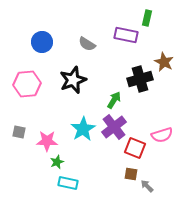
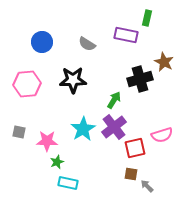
black star: rotated 20 degrees clockwise
red square: rotated 35 degrees counterclockwise
